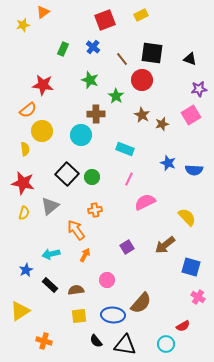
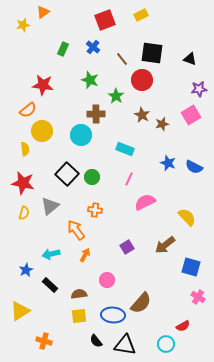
blue semicircle at (194, 170): moved 3 px up; rotated 24 degrees clockwise
orange cross at (95, 210): rotated 16 degrees clockwise
brown semicircle at (76, 290): moved 3 px right, 4 px down
